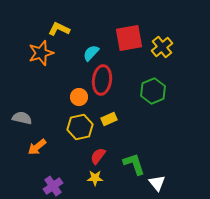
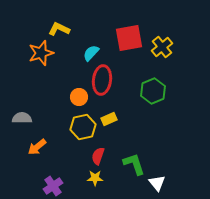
gray semicircle: rotated 12 degrees counterclockwise
yellow hexagon: moved 3 px right
red semicircle: rotated 18 degrees counterclockwise
